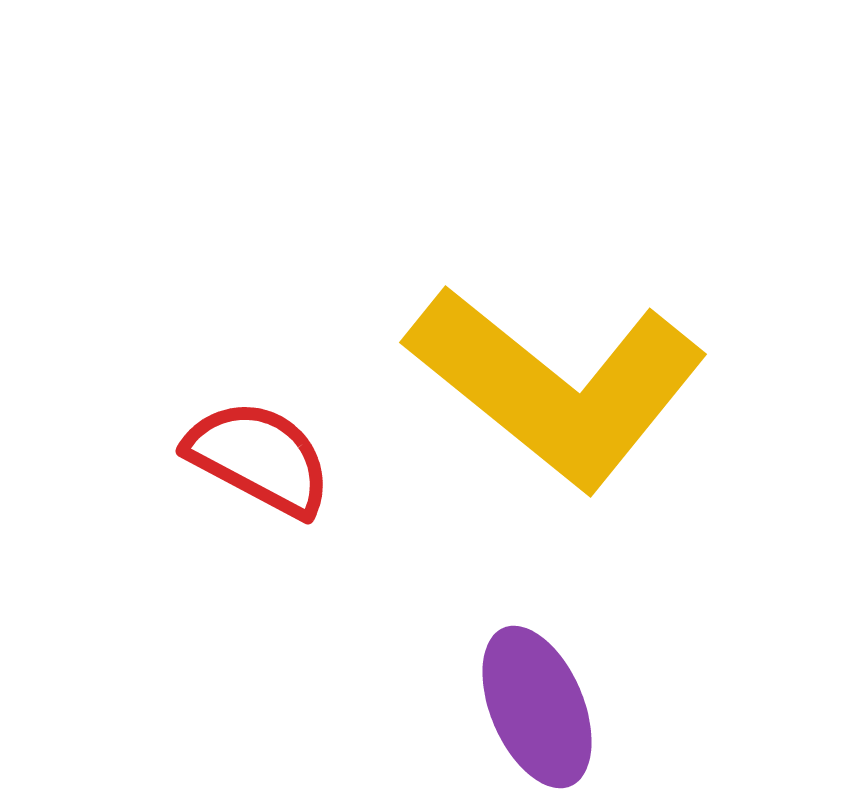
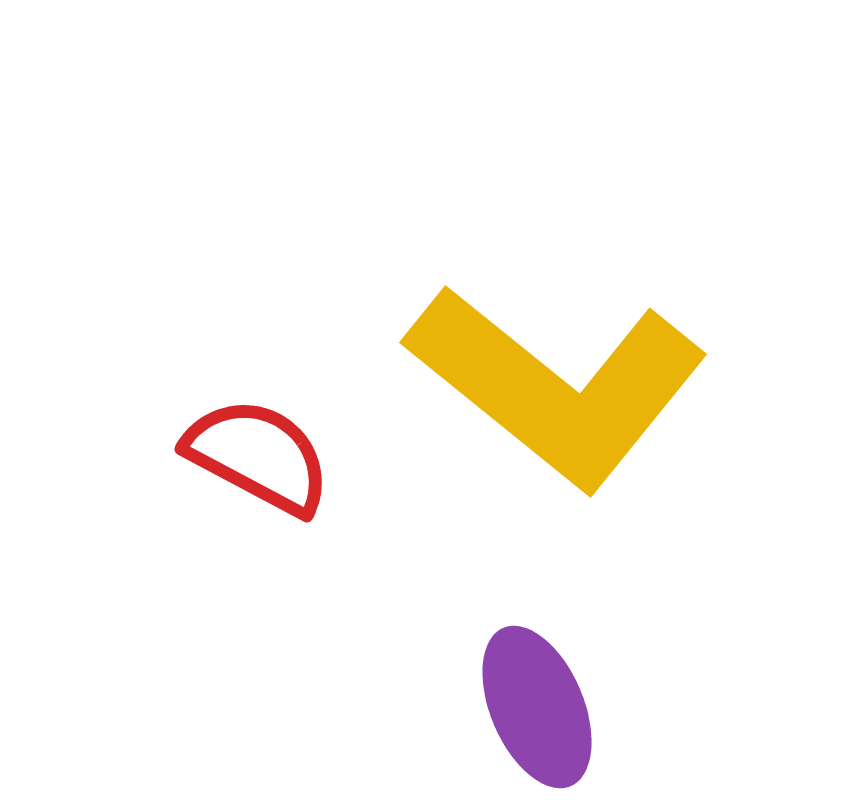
red semicircle: moved 1 px left, 2 px up
